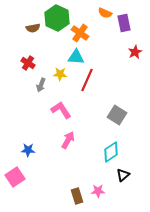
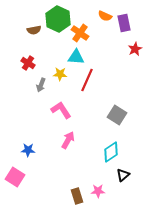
orange semicircle: moved 3 px down
green hexagon: moved 1 px right, 1 px down
brown semicircle: moved 1 px right, 2 px down
red star: moved 3 px up
pink square: rotated 24 degrees counterclockwise
